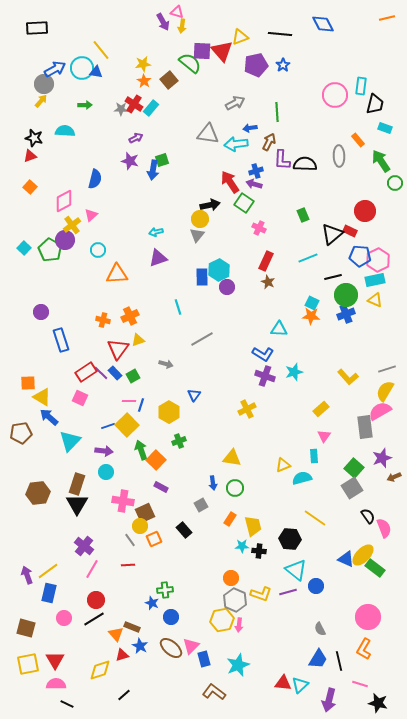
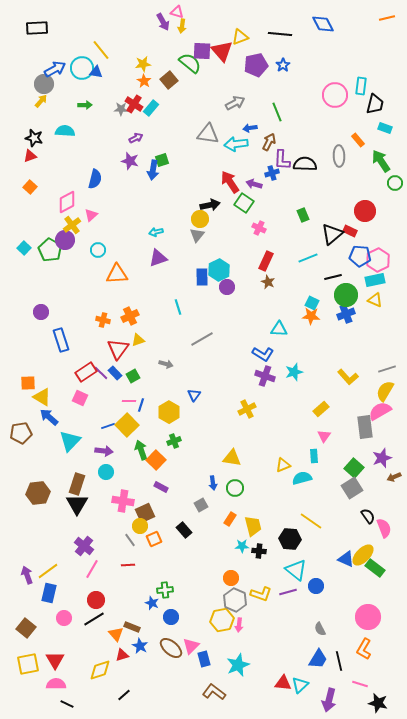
green line at (277, 112): rotated 18 degrees counterclockwise
blue cross at (256, 171): moved 16 px right, 2 px down
pink diamond at (64, 201): moved 3 px right, 1 px down
green cross at (179, 441): moved 5 px left
yellow line at (315, 518): moved 4 px left, 3 px down
brown square at (26, 628): rotated 24 degrees clockwise
